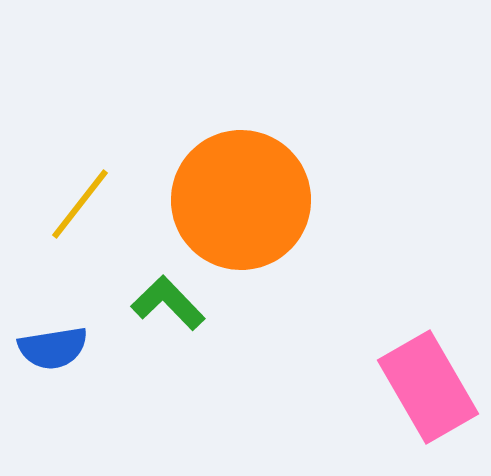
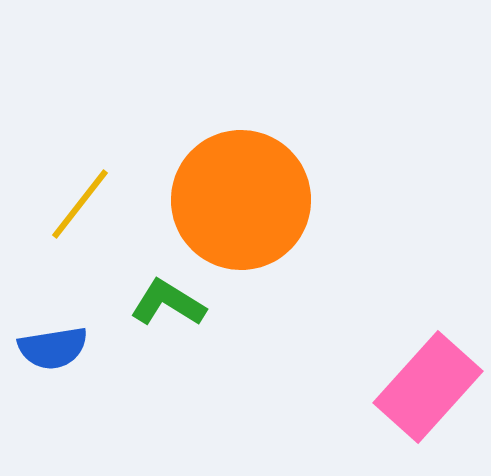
green L-shape: rotated 14 degrees counterclockwise
pink rectangle: rotated 72 degrees clockwise
